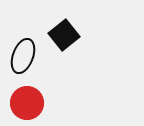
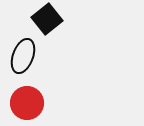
black square: moved 17 px left, 16 px up
